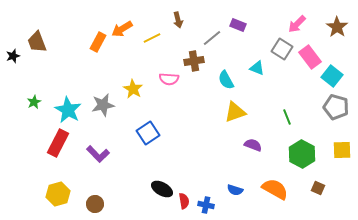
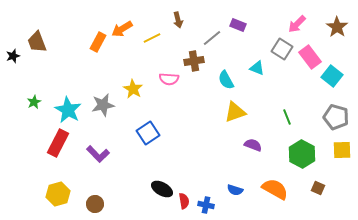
gray pentagon: moved 10 px down
